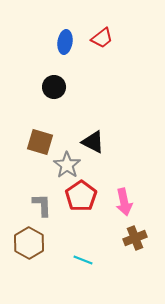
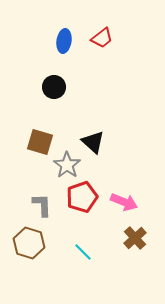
blue ellipse: moved 1 px left, 1 px up
black triangle: rotated 15 degrees clockwise
red pentagon: moved 1 px right, 1 px down; rotated 16 degrees clockwise
pink arrow: rotated 56 degrees counterclockwise
brown cross: rotated 20 degrees counterclockwise
brown hexagon: rotated 12 degrees counterclockwise
cyan line: moved 8 px up; rotated 24 degrees clockwise
